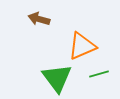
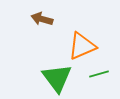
brown arrow: moved 3 px right
